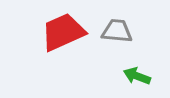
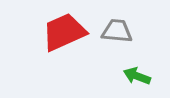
red trapezoid: moved 1 px right
